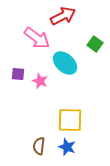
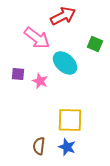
green square: rotated 14 degrees counterclockwise
